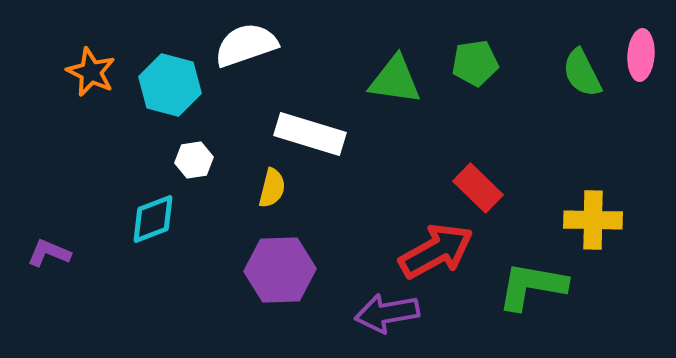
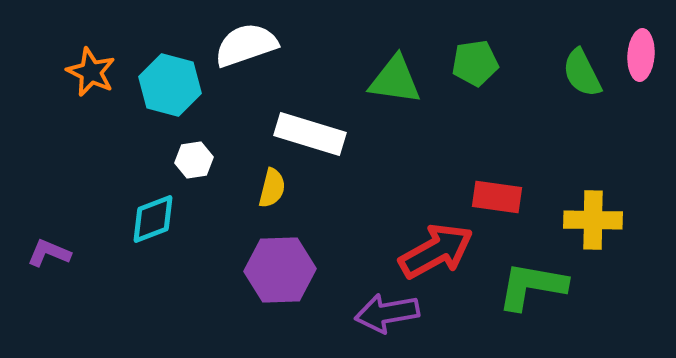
red rectangle: moved 19 px right, 9 px down; rotated 36 degrees counterclockwise
